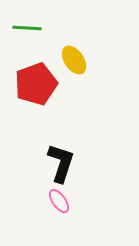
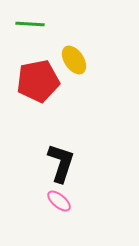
green line: moved 3 px right, 4 px up
red pentagon: moved 2 px right, 3 px up; rotated 9 degrees clockwise
pink ellipse: rotated 15 degrees counterclockwise
